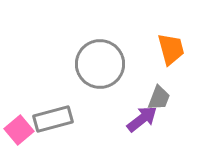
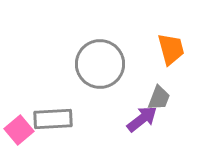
gray rectangle: rotated 12 degrees clockwise
